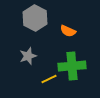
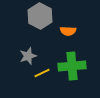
gray hexagon: moved 5 px right, 2 px up
orange semicircle: rotated 21 degrees counterclockwise
yellow line: moved 7 px left, 6 px up
